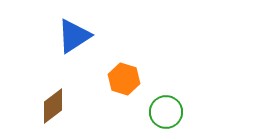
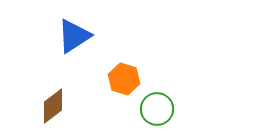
green circle: moved 9 px left, 3 px up
